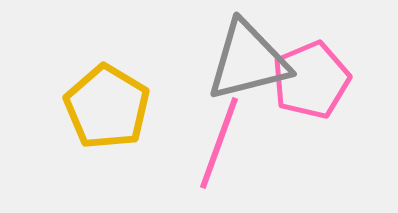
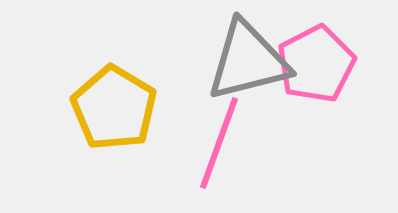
pink pentagon: moved 5 px right, 16 px up; rotated 4 degrees counterclockwise
yellow pentagon: moved 7 px right, 1 px down
